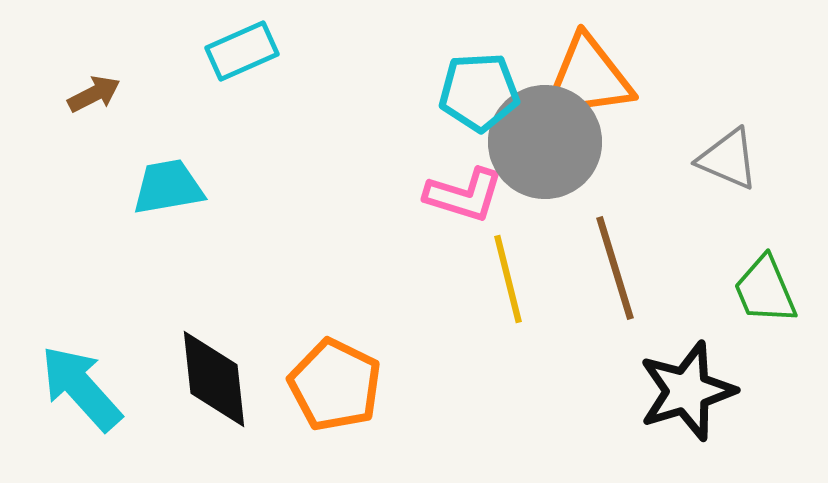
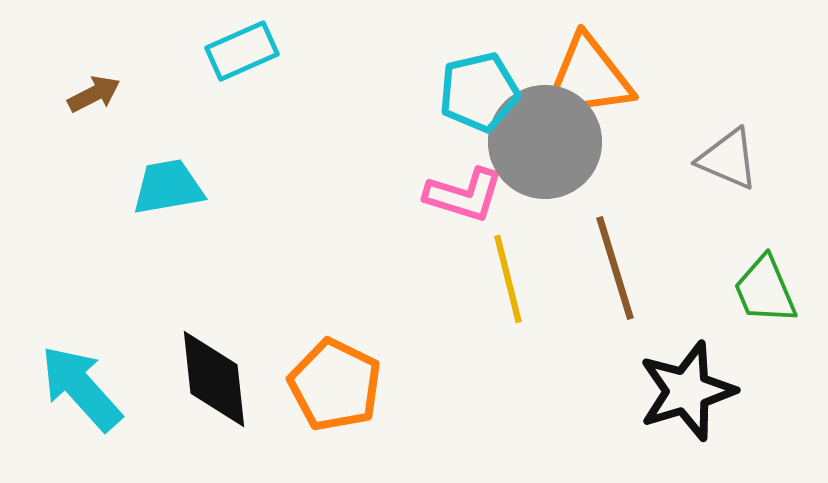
cyan pentagon: rotated 10 degrees counterclockwise
